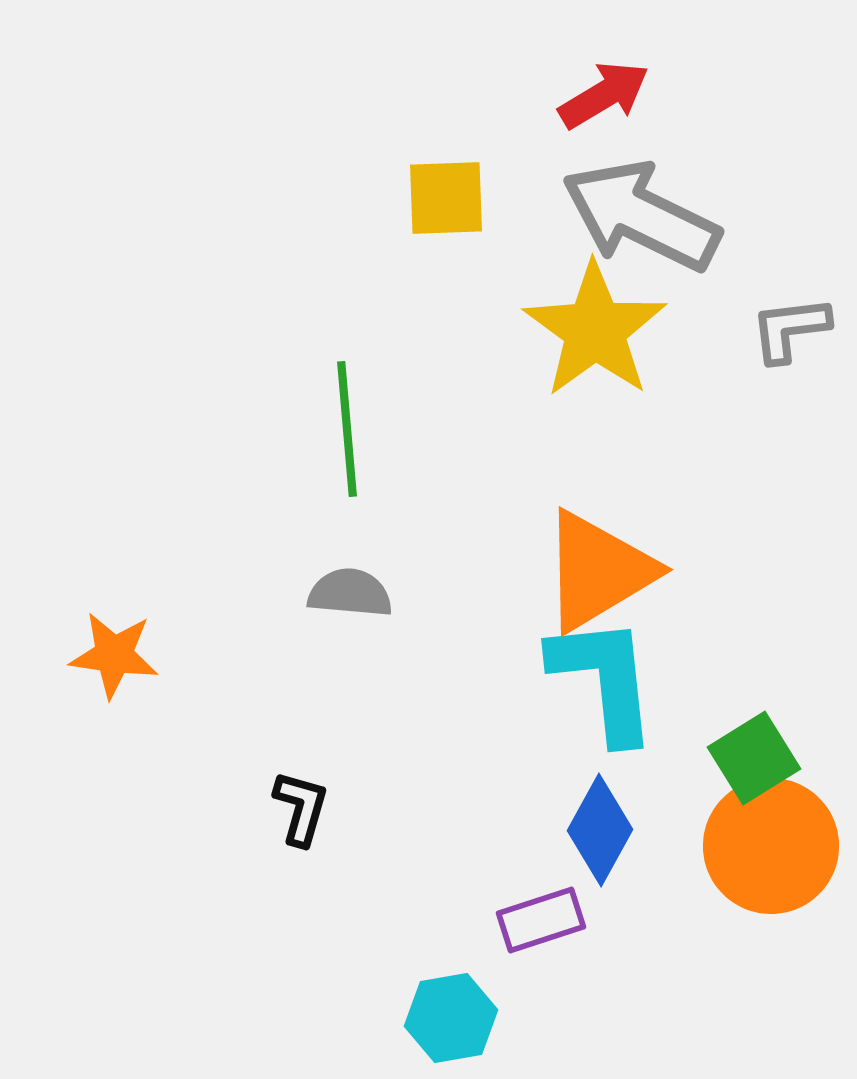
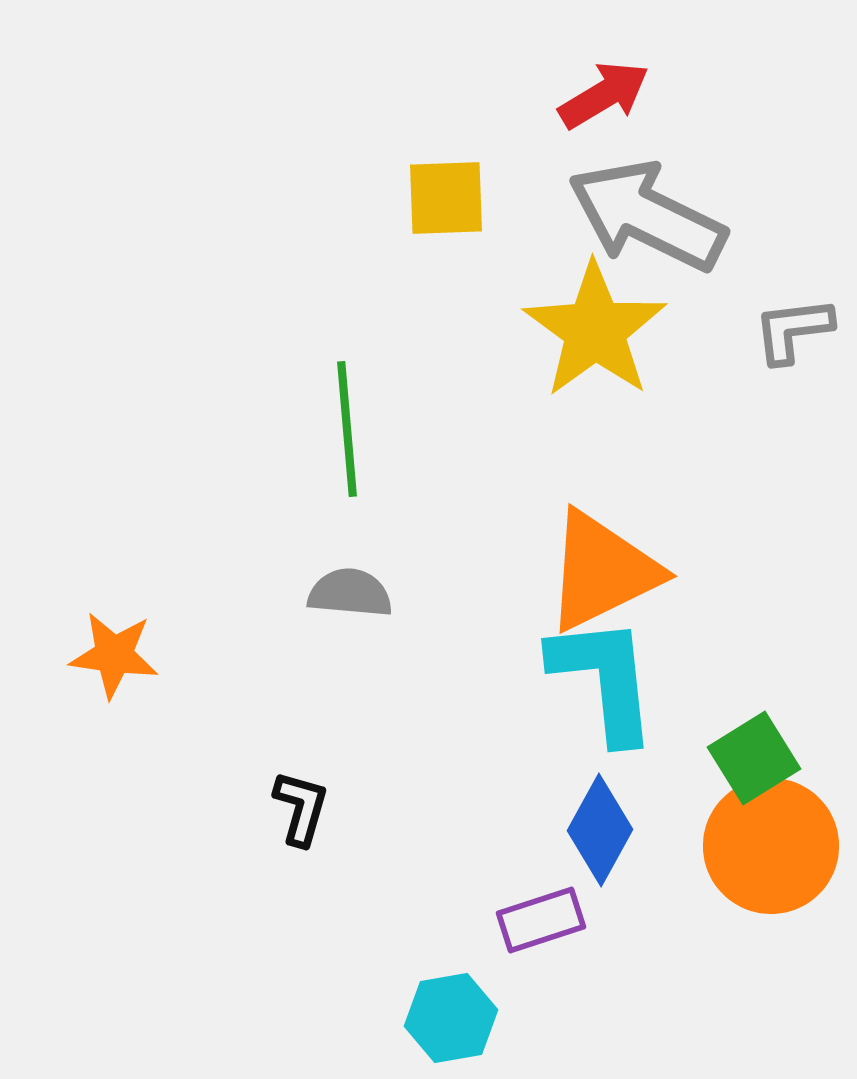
gray arrow: moved 6 px right
gray L-shape: moved 3 px right, 1 px down
orange triangle: moved 4 px right; rotated 5 degrees clockwise
